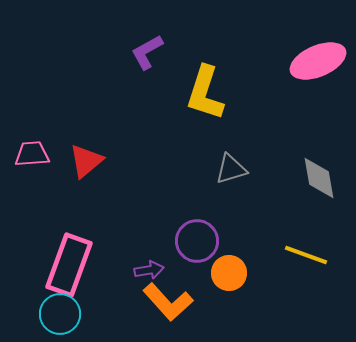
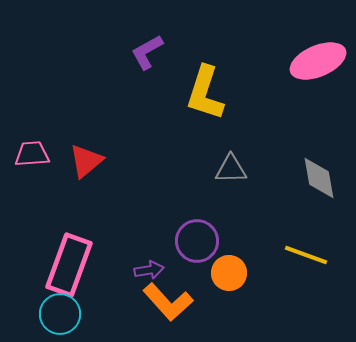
gray triangle: rotated 16 degrees clockwise
